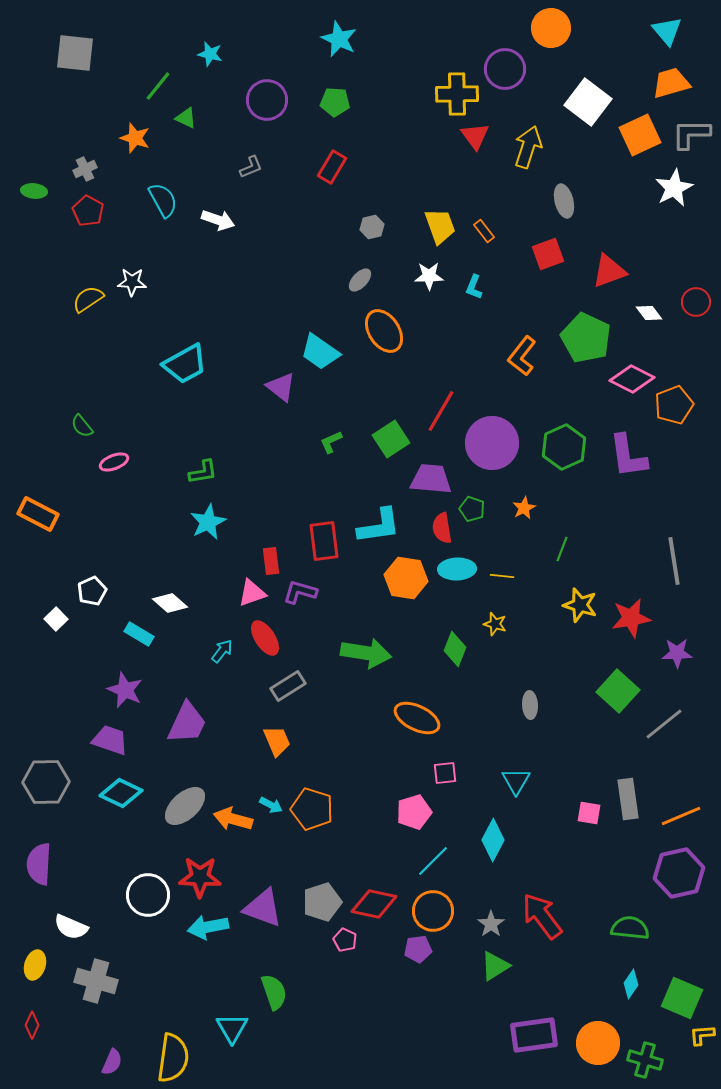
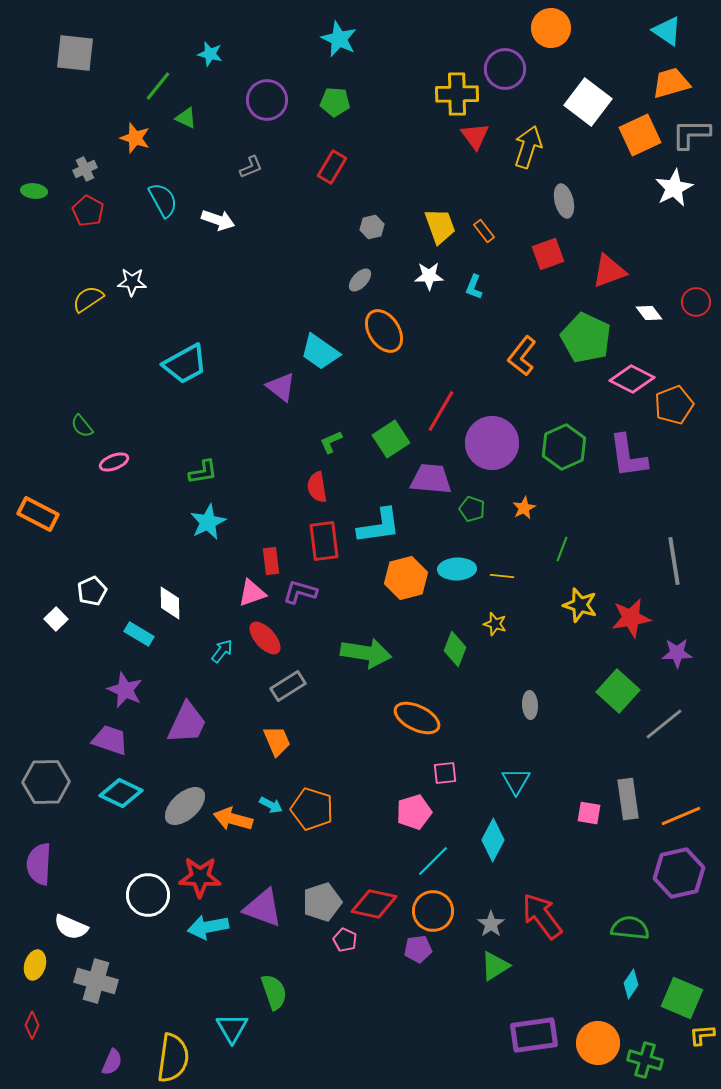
cyan triangle at (667, 31): rotated 16 degrees counterclockwise
red semicircle at (442, 528): moved 125 px left, 41 px up
orange hexagon at (406, 578): rotated 24 degrees counterclockwise
white diamond at (170, 603): rotated 48 degrees clockwise
red ellipse at (265, 638): rotated 9 degrees counterclockwise
